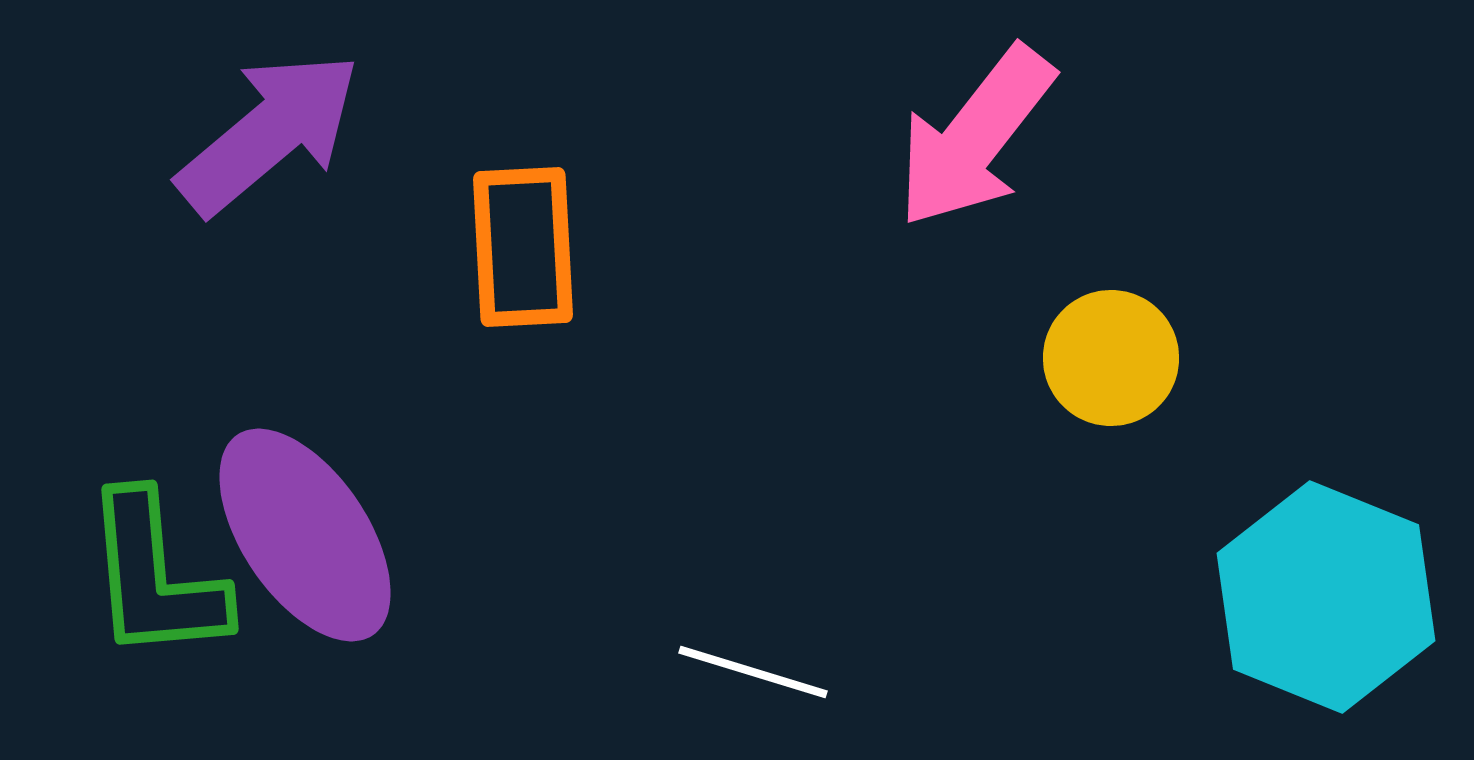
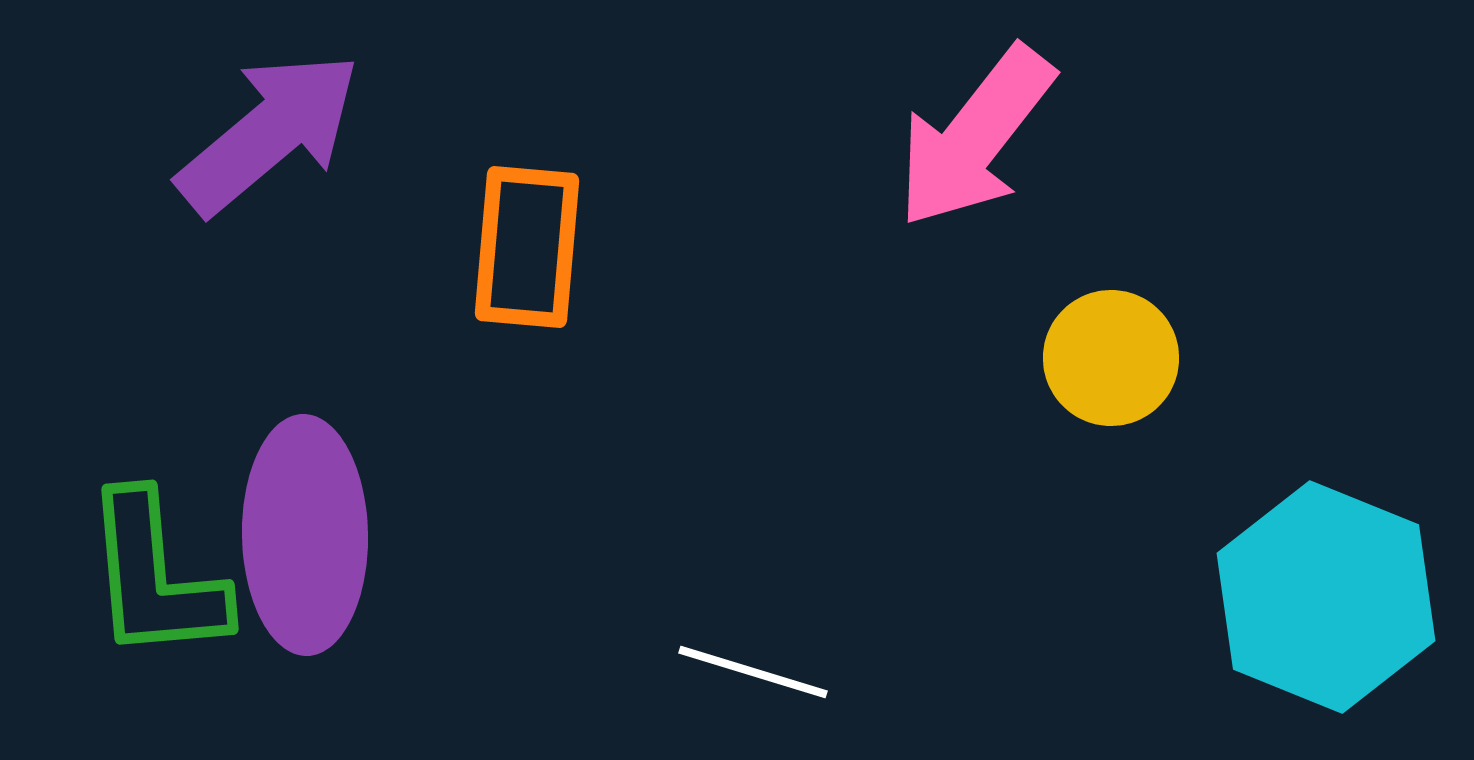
orange rectangle: moved 4 px right; rotated 8 degrees clockwise
purple ellipse: rotated 33 degrees clockwise
